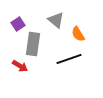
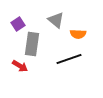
orange semicircle: rotated 56 degrees counterclockwise
gray rectangle: moved 1 px left
